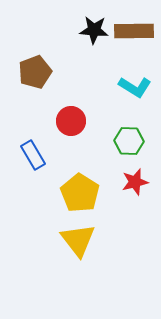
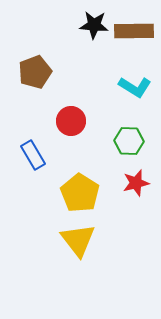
black star: moved 5 px up
red star: moved 1 px right, 1 px down
